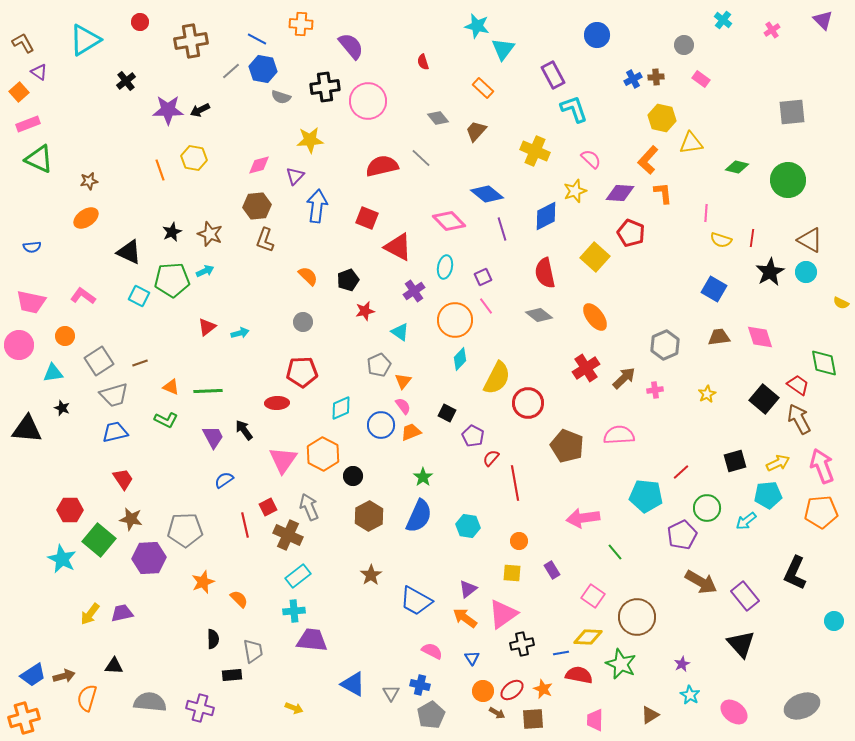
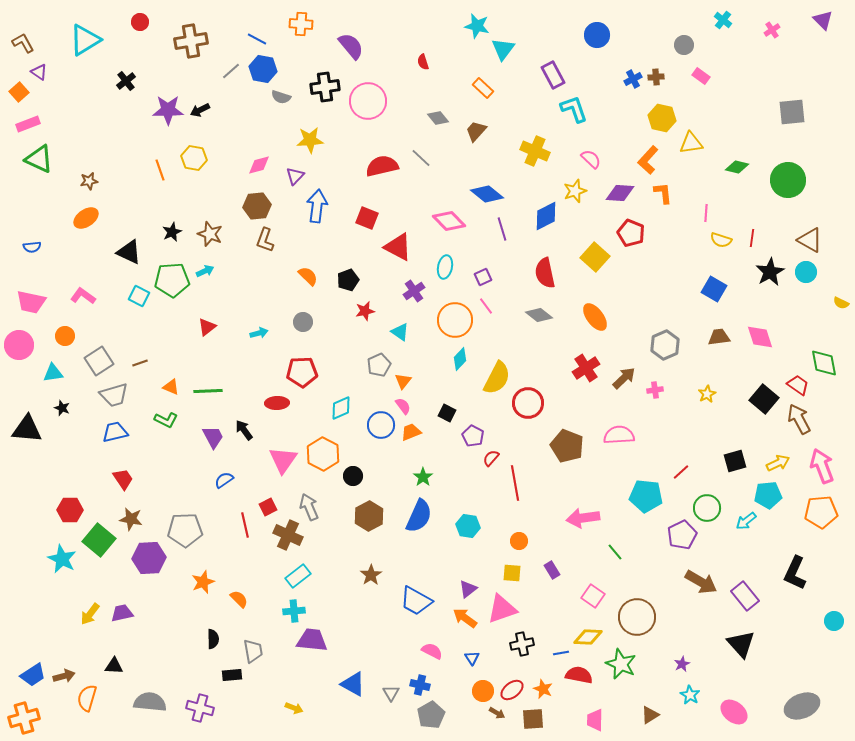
pink rectangle at (701, 79): moved 3 px up
cyan arrow at (240, 333): moved 19 px right
pink triangle at (503, 614): moved 1 px left, 5 px up; rotated 16 degrees clockwise
